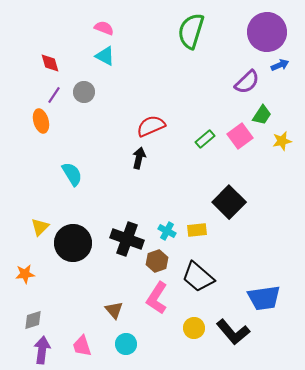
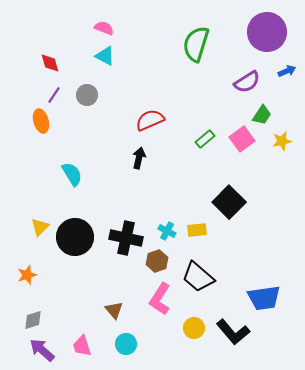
green semicircle: moved 5 px right, 13 px down
blue arrow: moved 7 px right, 6 px down
purple semicircle: rotated 12 degrees clockwise
gray circle: moved 3 px right, 3 px down
red semicircle: moved 1 px left, 6 px up
pink square: moved 2 px right, 3 px down
black cross: moved 1 px left, 1 px up; rotated 8 degrees counterclockwise
black circle: moved 2 px right, 6 px up
orange star: moved 2 px right, 1 px down; rotated 12 degrees counterclockwise
pink L-shape: moved 3 px right, 1 px down
purple arrow: rotated 56 degrees counterclockwise
